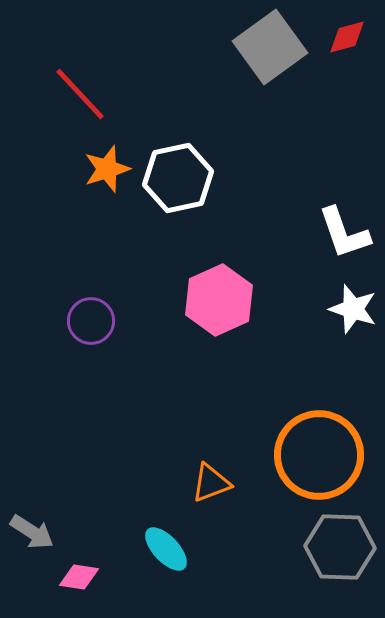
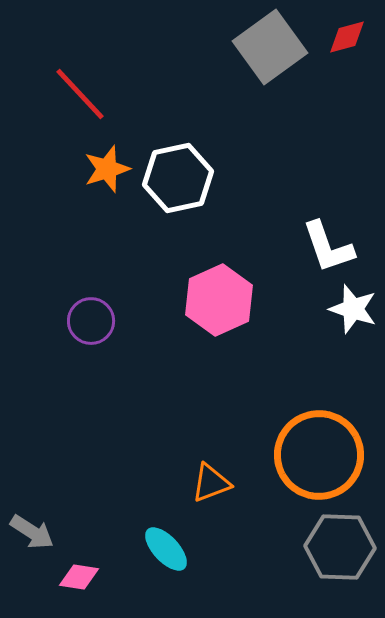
white L-shape: moved 16 px left, 14 px down
